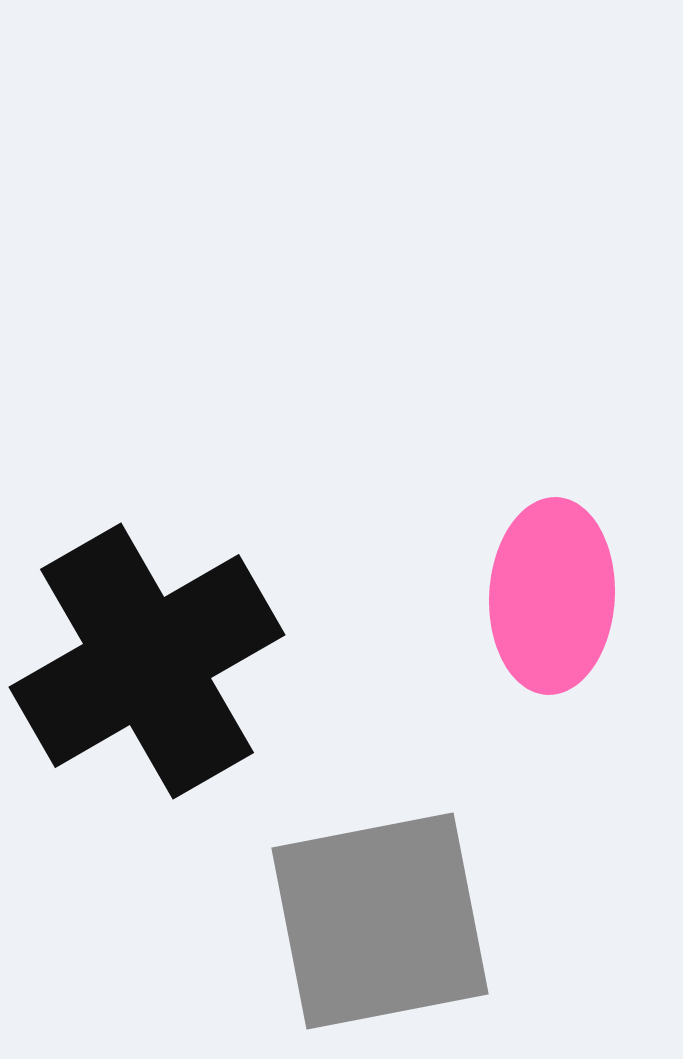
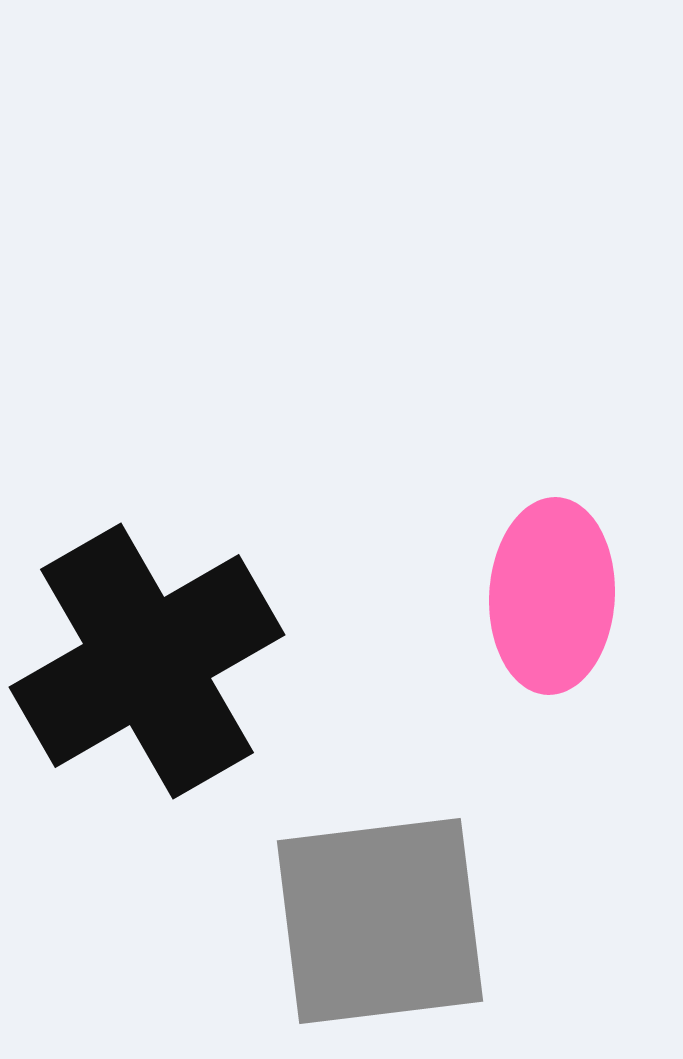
gray square: rotated 4 degrees clockwise
